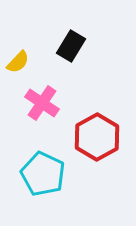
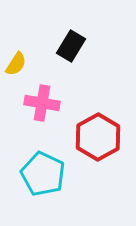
yellow semicircle: moved 2 px left, 2 px down; rotated 10 degrees counterclockwise
pink cross: rotated 24 degrees counterclockwise
red hexagon: moved 1 px right
